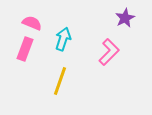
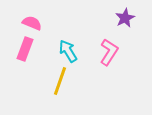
cyan arrow: moved 5 px right, 12 px down; rotated 50 degrees counterclockwise
pink L-shape: rotated 12 degrees counterclockwise
